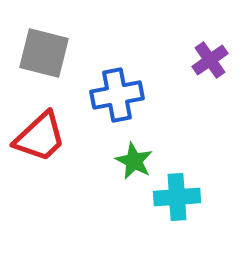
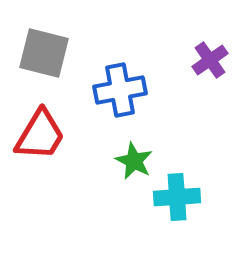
blue cross: moved 3 px right, 5 px up
red trapezoid: moved 2 px up; rotated 16 degrees counterclockwise
